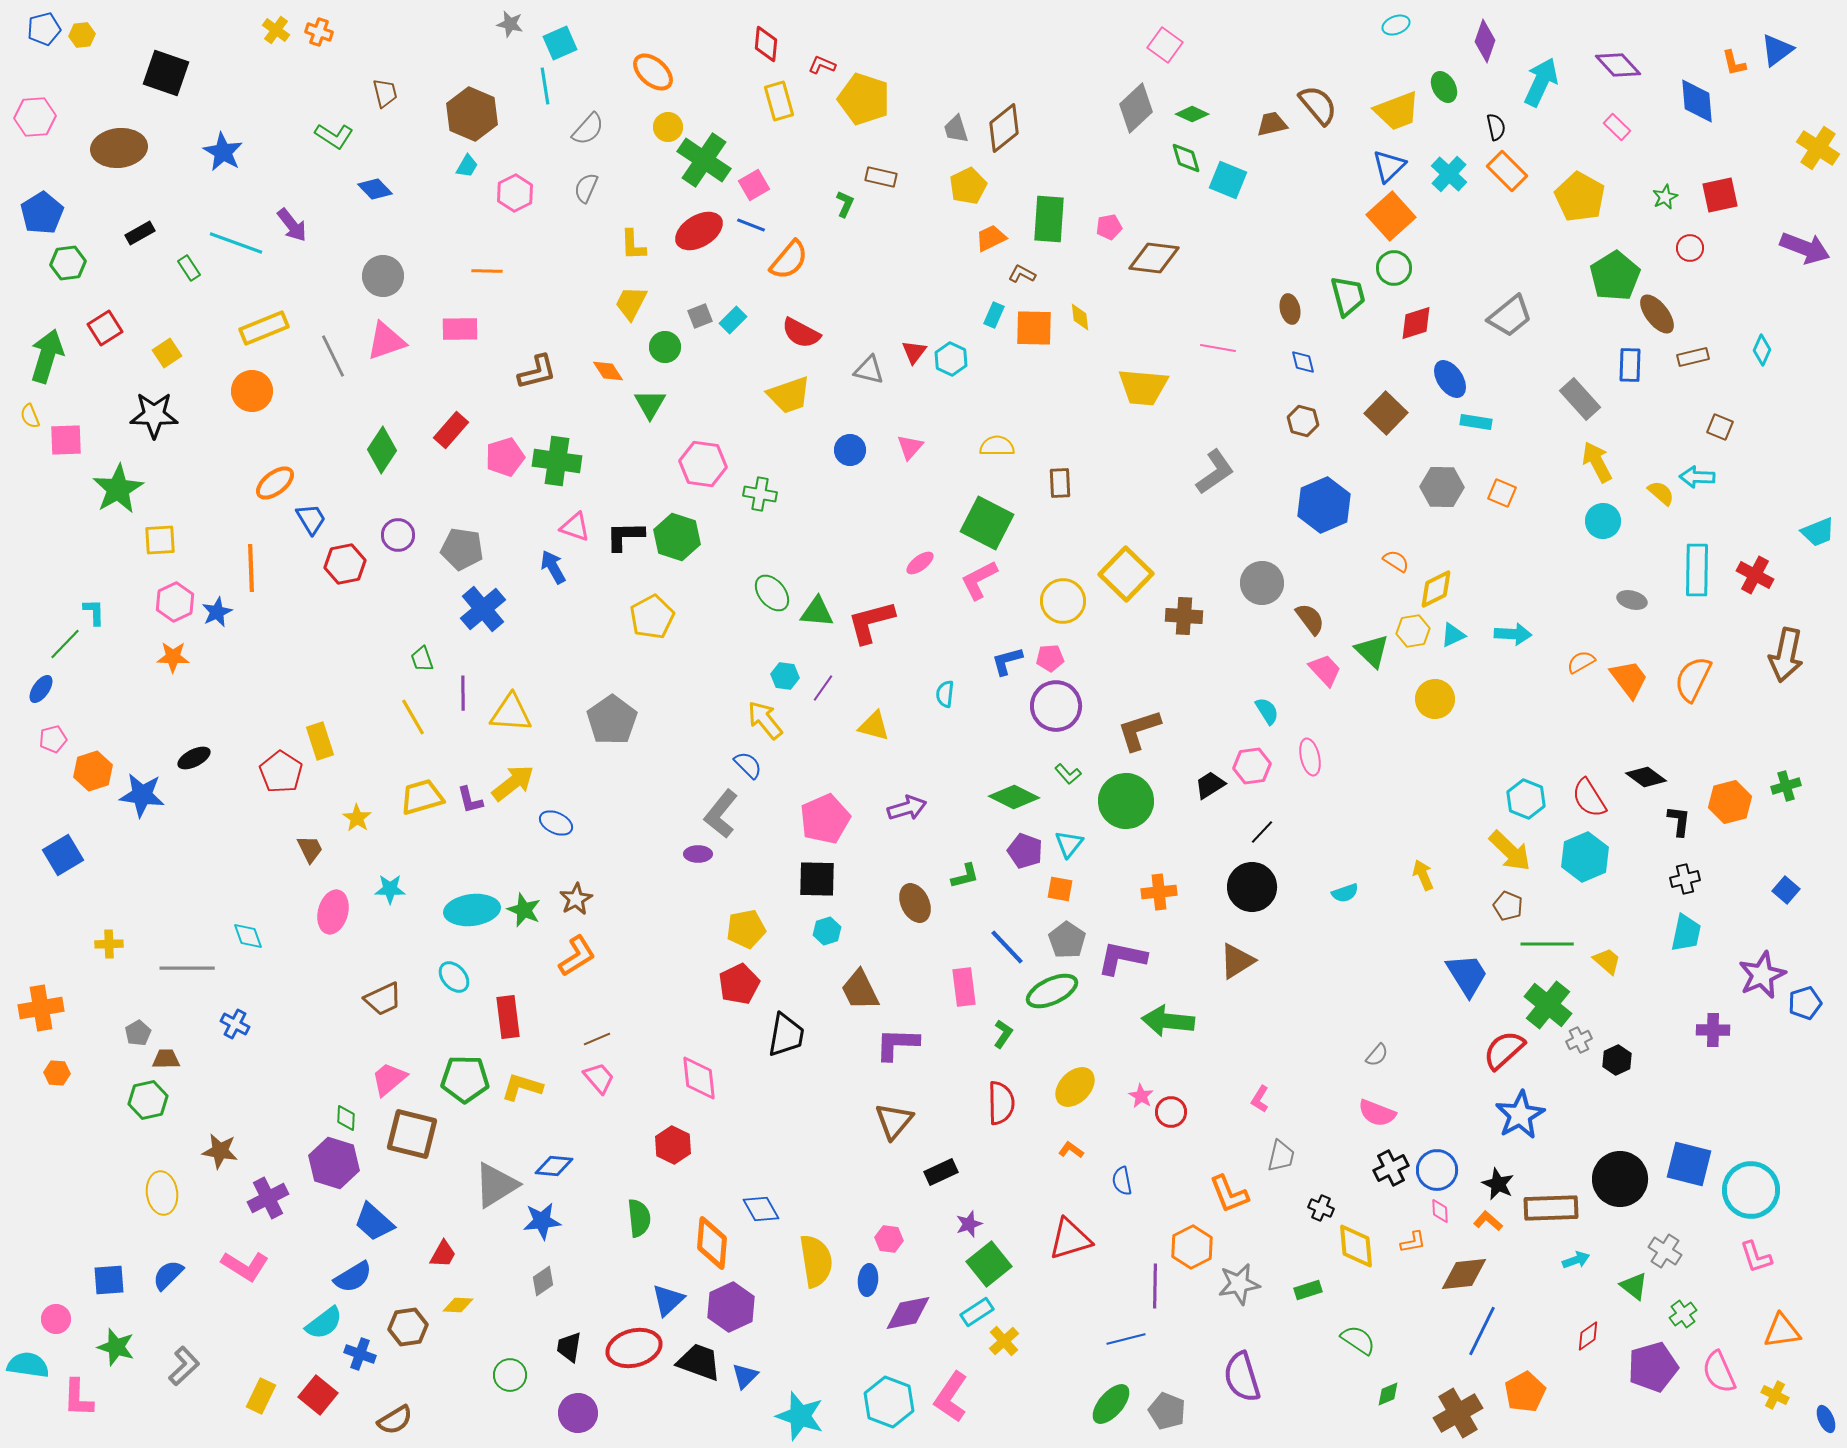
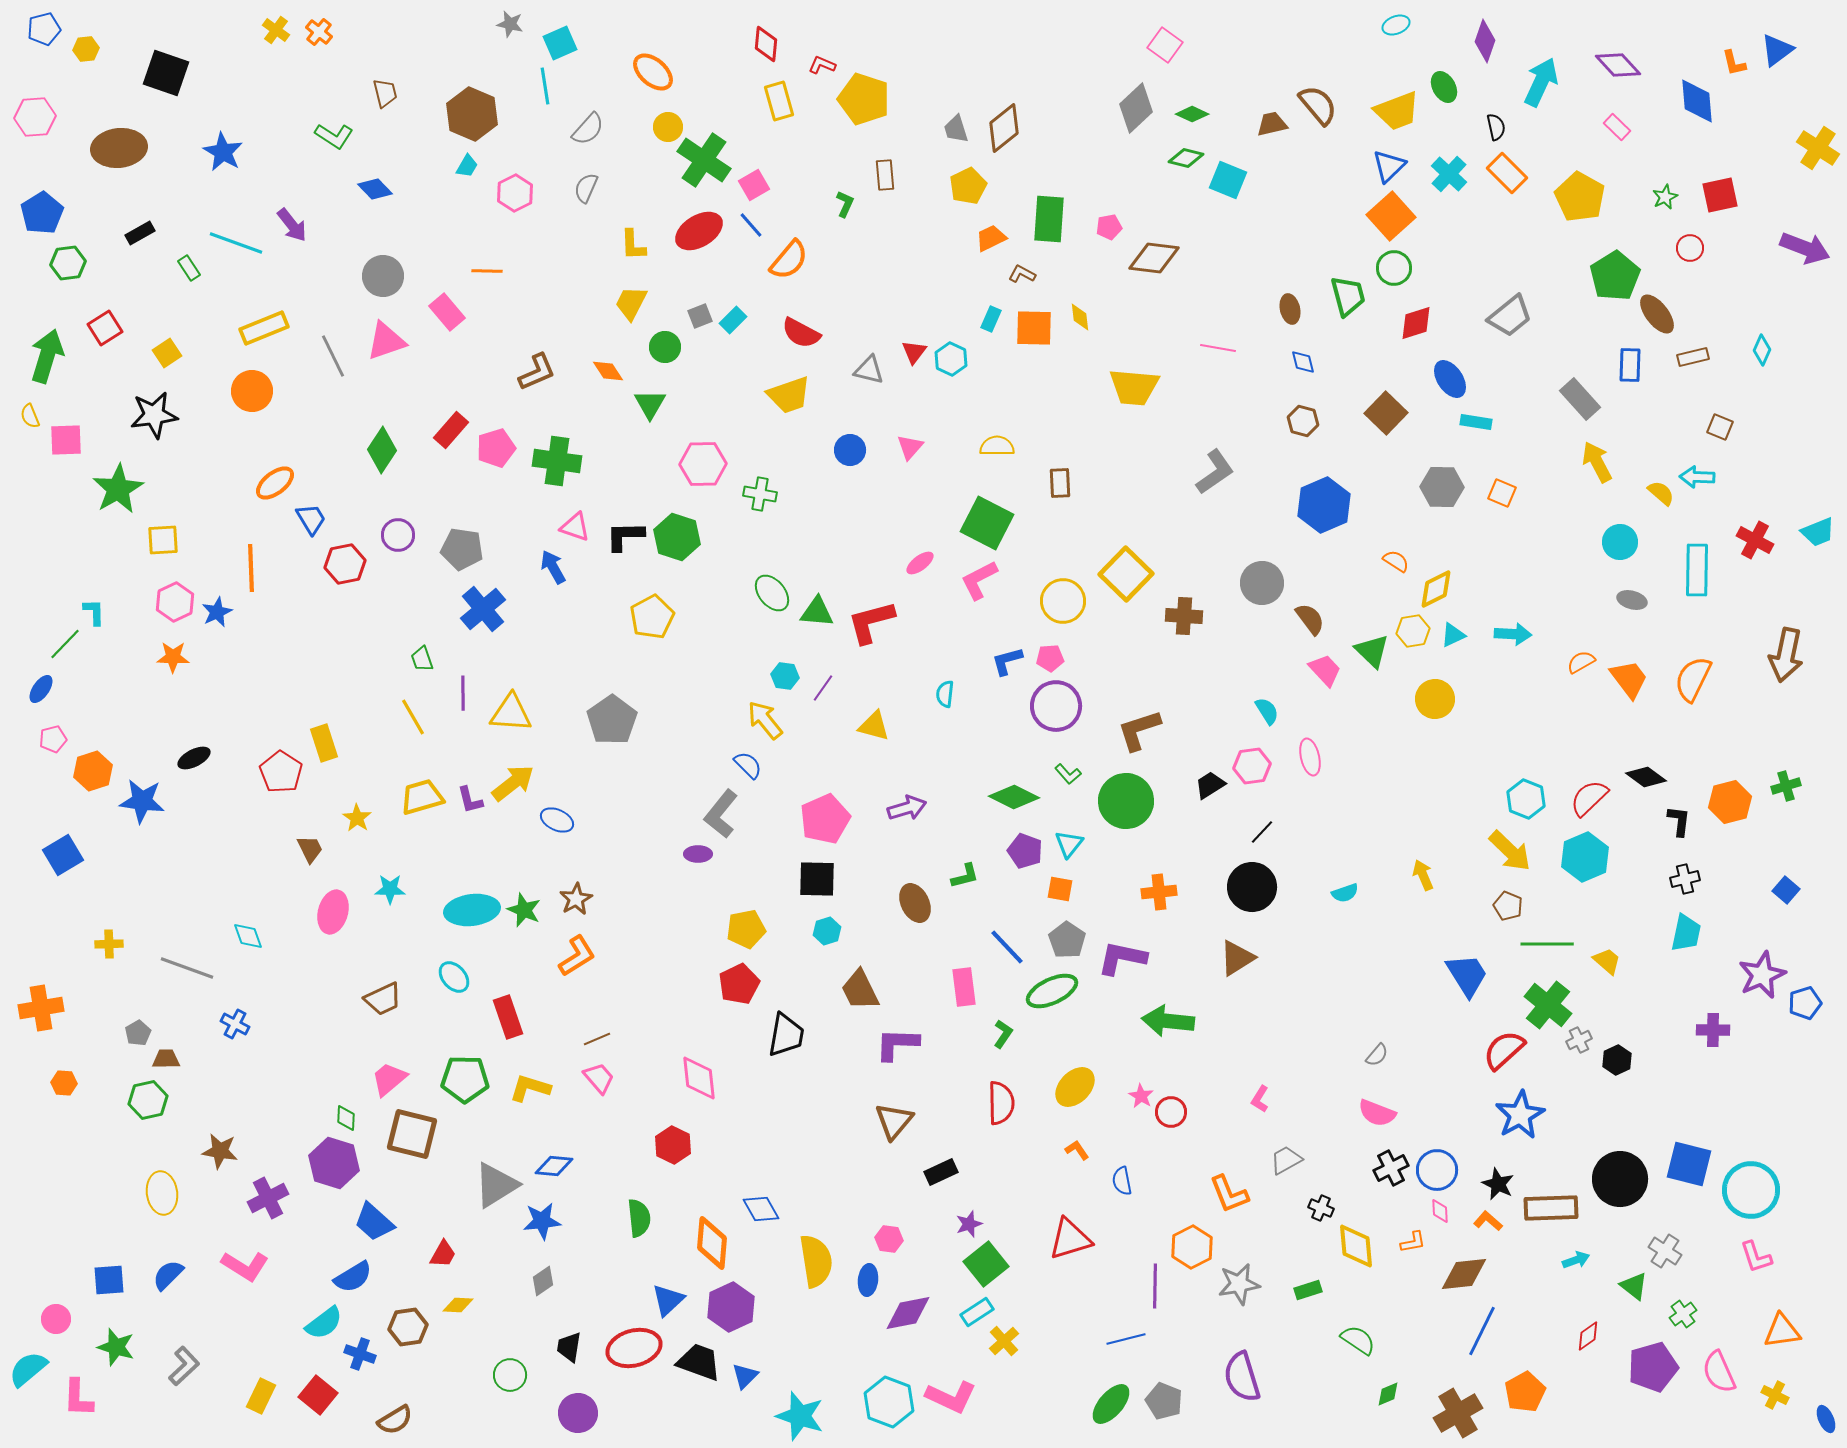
orange cross at (319, 32): rotated 20 degrees clockwise
yellow hexagon at (82, 35): moved 4 px right, 14 px down
green diamond at (1186, 158): rotated 60 degrees counterclockwise
orange rectangle at (1507, 171): moved 2 px down
brown rectangle at (881, 177): moved 4 px right, 2 px up; rotated 72 degrees clockwise
blue line at (751, 225): rotated 28 degrees clockwise
cyan rectangle at (994, 315): moved 3 px left, 4 px down
pink rectangle at (460, 329): moved 13 px left, 17 px up; rotated 51 degrees clockwise
brown L-shape at (537, 372): rotated 9 degrees counterclockwise
yellow trapezoid at (1143, 387): moved 9 px left
black star at (154, 415): rotated 9 degrees counterclockwise
pink pentagon at (505, 457): moved 9 px left, 9 px up
pink hexagon at (703, 464): rotated 9 degrees counterclockwise
cyan circle at (1603, 521): moved 17 px right, 21 px down
yellow square at (160, 540): moved 3 px right
red cross at (1755, 575): moved 35 px up
yellow rectangle at (320, 741): moved 4 px right, 2 px down
blue star at (142, 795): moved 6 px down
red semicircle at (1589, 798): rotated 78 degrees clockwise
blue ellipse at (556, 823): moved 1 px right, 3 px up
brown triangle at (1237, 961): moved 3 px up
gray line at (187, 968): rotated 20 degrees clockwise
red rectangle at (508, 1017): rotated 12 degrees counterclockwise
orange hexagon at (57, 1073): moved 7 px right, 10 px down
yellow L-shape at (522, 1087): moved 8 px right, 1 px down
orange L-shape at (1071, 1150): moved 6 px right; rotated 20 degrees clockwise
gray trapezoid at (1281, 1156): moved 5 px right, 4 px down; rotated 132 degrees counterclockwise
green square at (989, 1264): moved 3 px left
cyan semicircle at (28, 1365): moved 4 px down; rotated 48 degrees counterclockwise
pink L-shape at (951, 1397): rotated 99 degrees counterclockwise
gray pentagon at (1167, 1411): moved 3 px left, 10 px up
